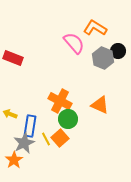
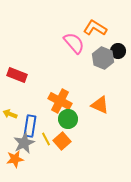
red rectangle: moved 4 px right, 17 px down
orange square: moved 2 px right, 3 px down
orange star: moved 1 px right, 1 px up; rotated 24 degrees clockwise
